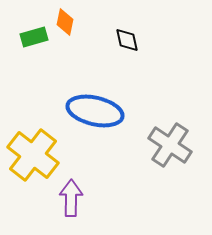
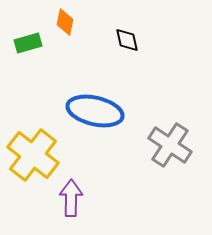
green rectangle: moved 6 px left, 6 px down
